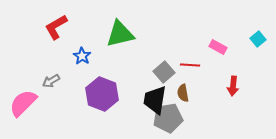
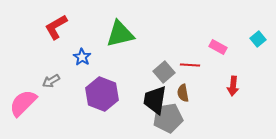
blue star: moved 1 px down
